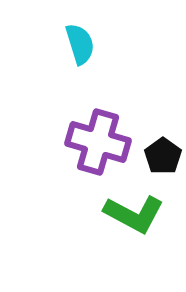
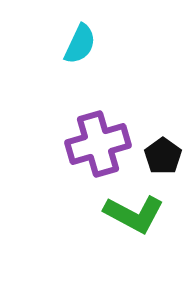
cyan semicircle: rotated 42 degrees clockwise
purple cross: moved 2 px down; rotated 32 degrees counterclockwise
